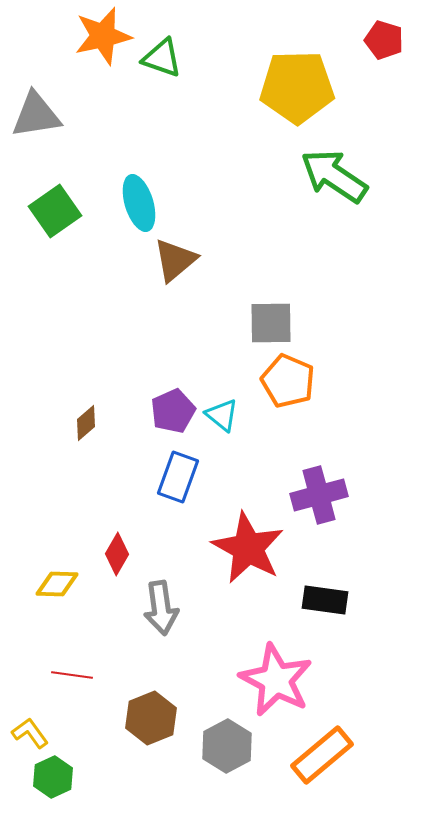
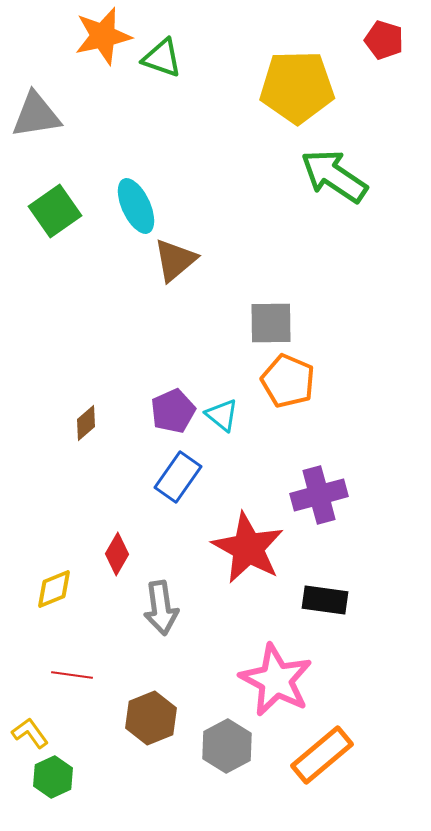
cyan ellipse: moved 3 px left, 3 px down; rotated 8 degrees counterclockwise
blue rectangle: rotated 15 degrees clockwise
yellow diamond: moved 3 px left, 5 px down; rotated 24 degrees counterclockwise
